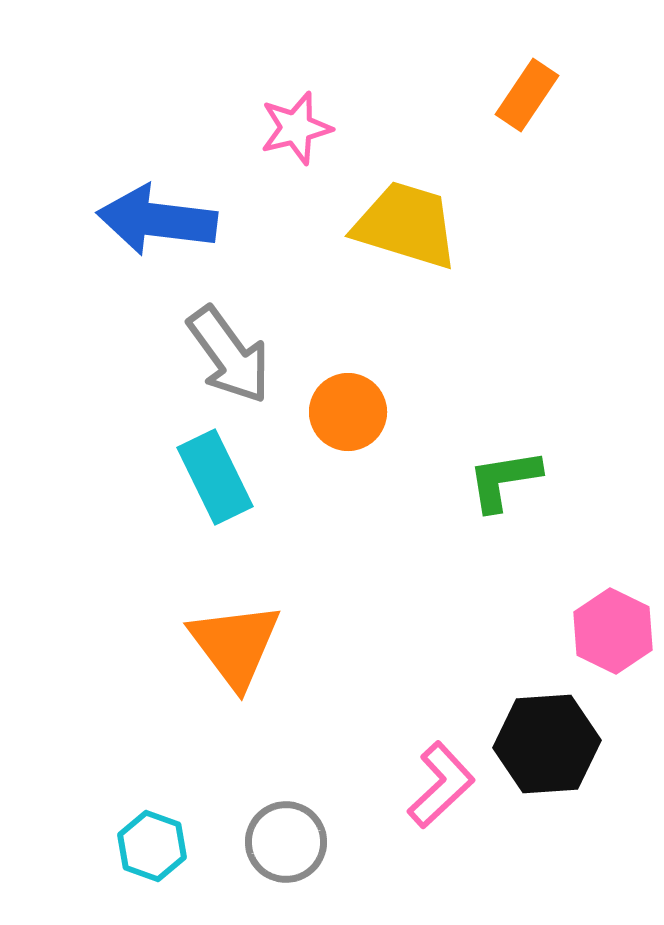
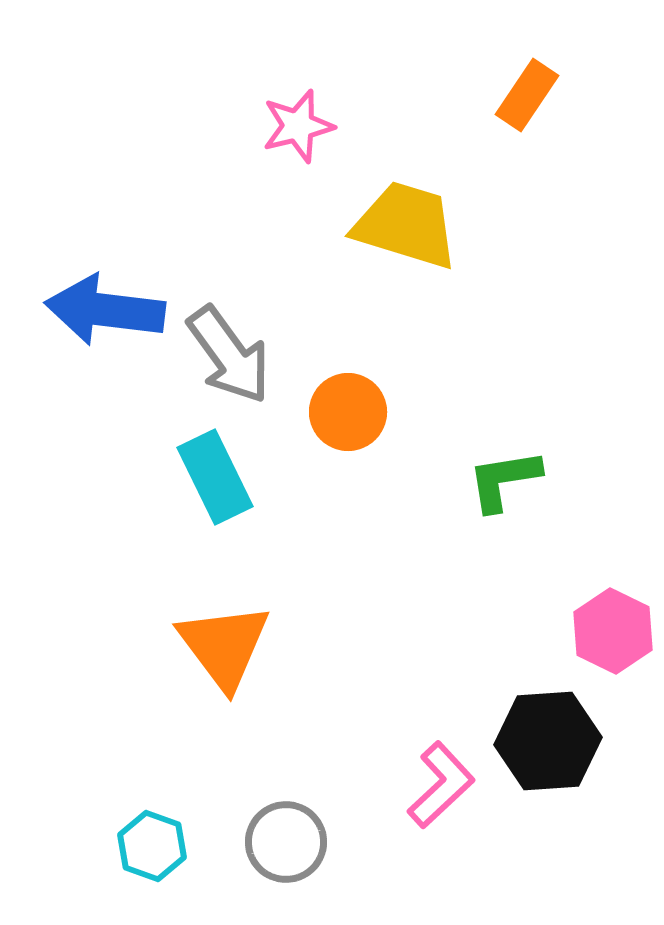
pink star: moved 2 px right, 2 px up
blue arrow: moved 52 px left, 90 px down
orange triangle: moved 11 px left, 1 px down
black hexagon: moved 1 px right, 3 px up
